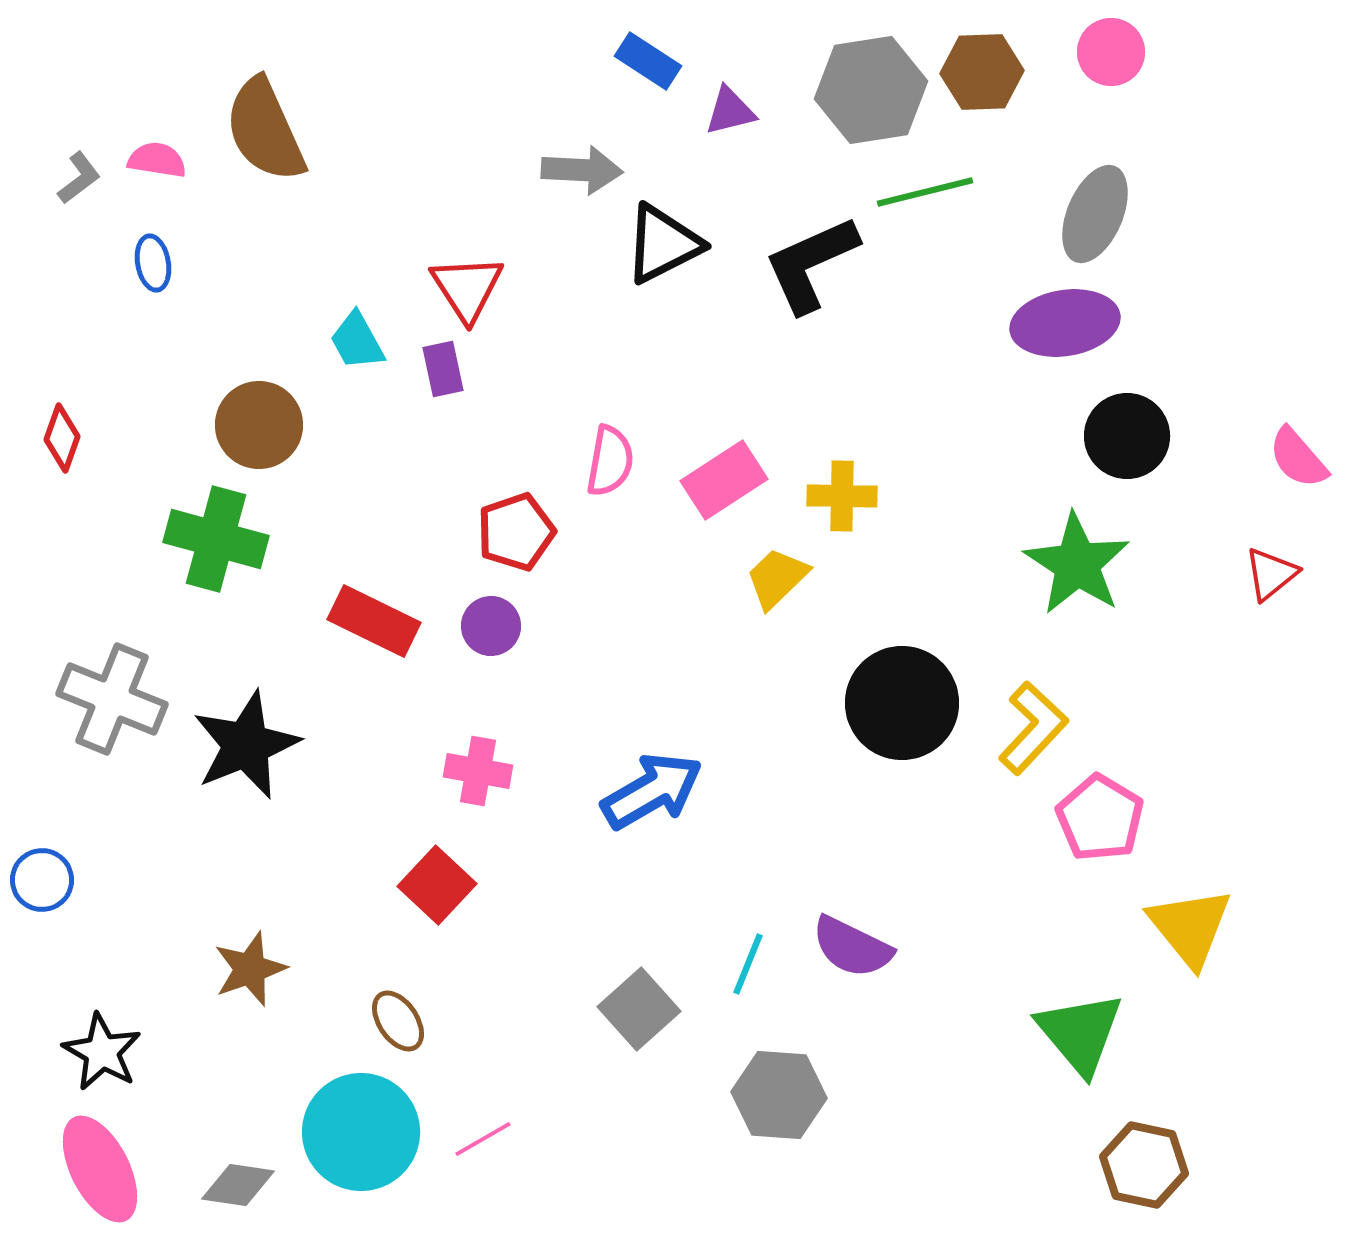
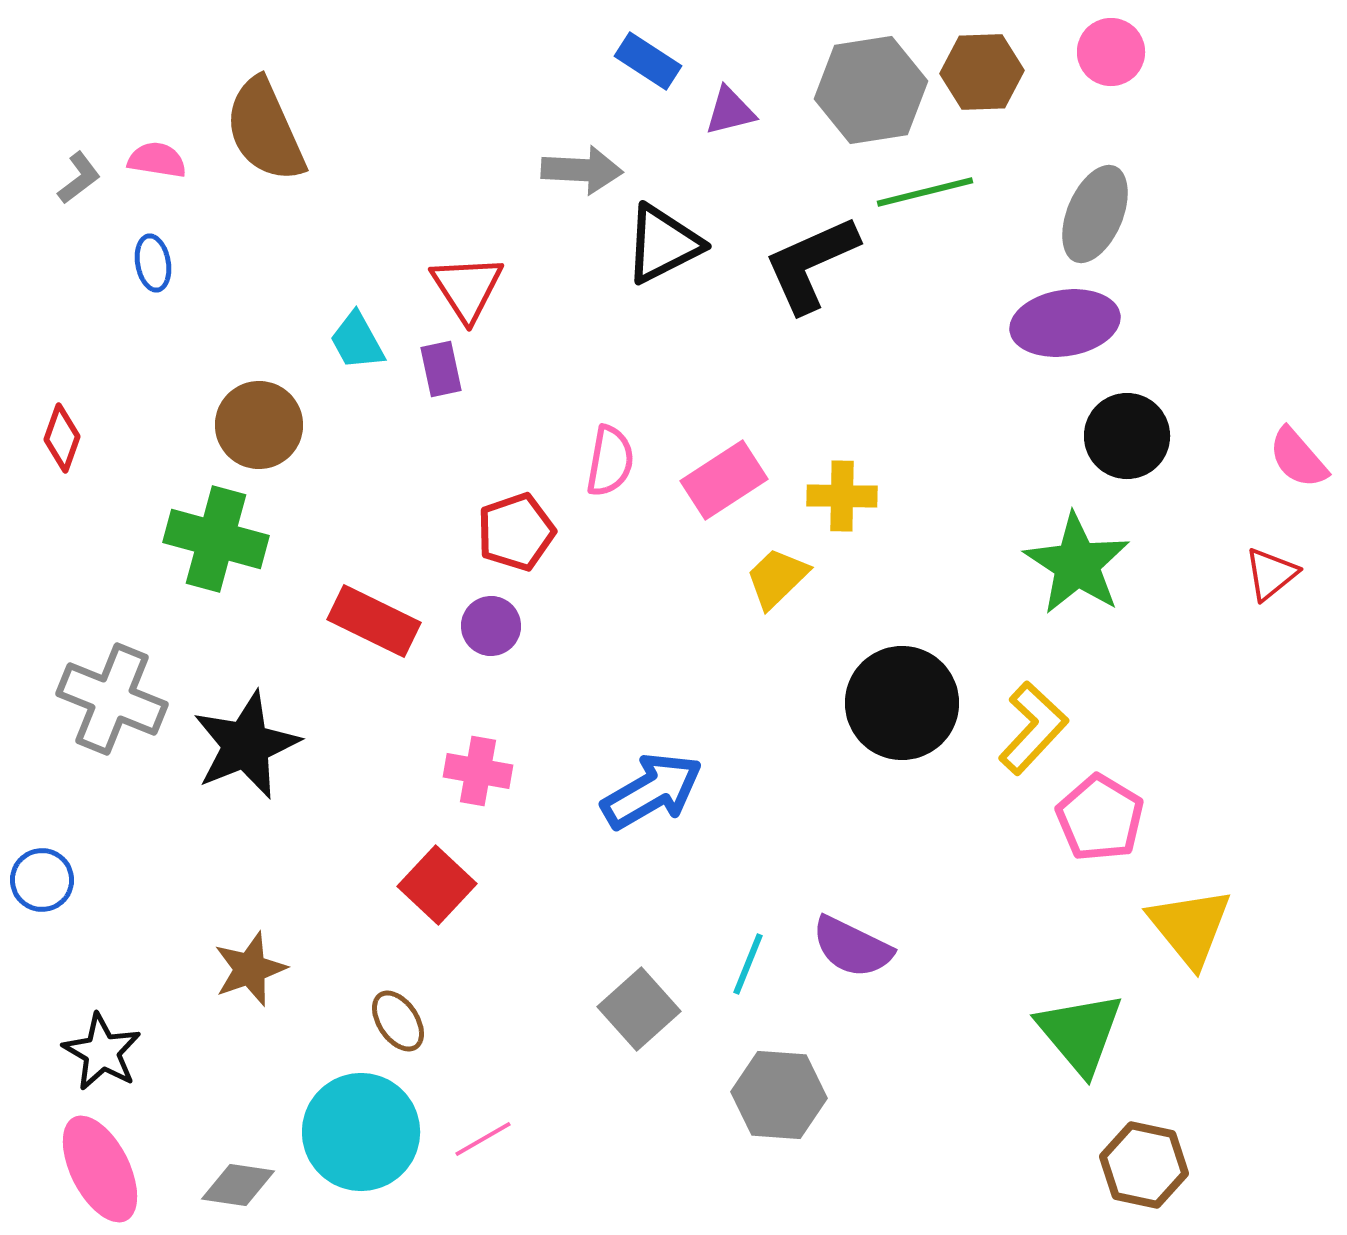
purple rectangle at (443, 369): moved 2 px left
